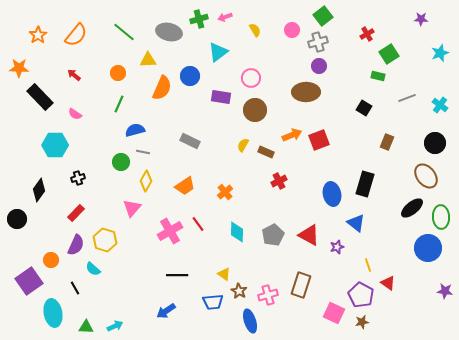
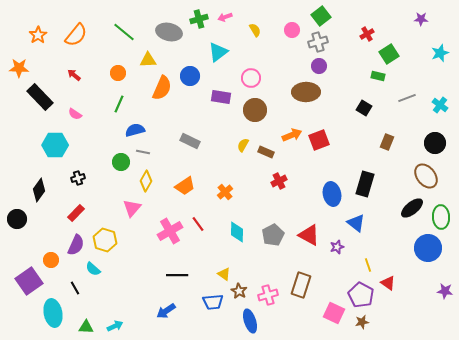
green square at (323, 16): moved 2 px left
